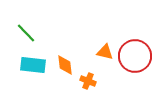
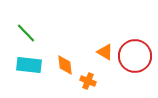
orange triangle: rotated 18 degrees clockwise
cyan rectangle: moved 4 px left
